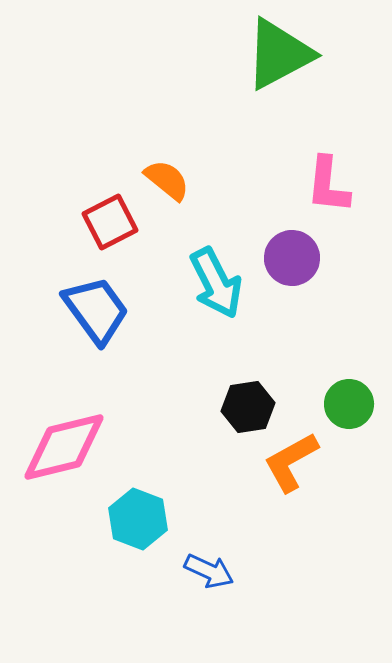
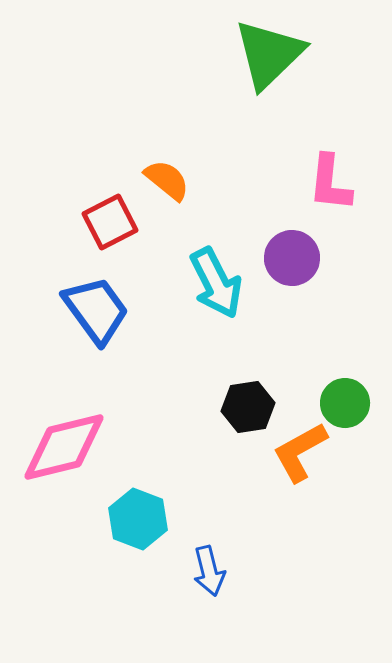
green triangle: moved 10 px left; rotated 16 degrees counterclockwise
pink L-shape: moved 2 px right, 2 px up
green circle: moved 4 px left, 1 px up
orange L-shape: moved 9 px right, 10 px up
blue arrow: rotated 51 degrees clockwise
